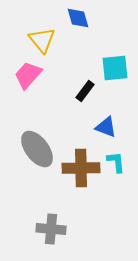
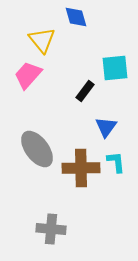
blue diamond: moved 2 px left, 1 px up
blue triangle: rotated 45 degrees clockwise
